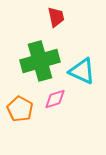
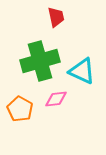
pink diamond: moved 1 px right; rotated 10 degrees clockwise
